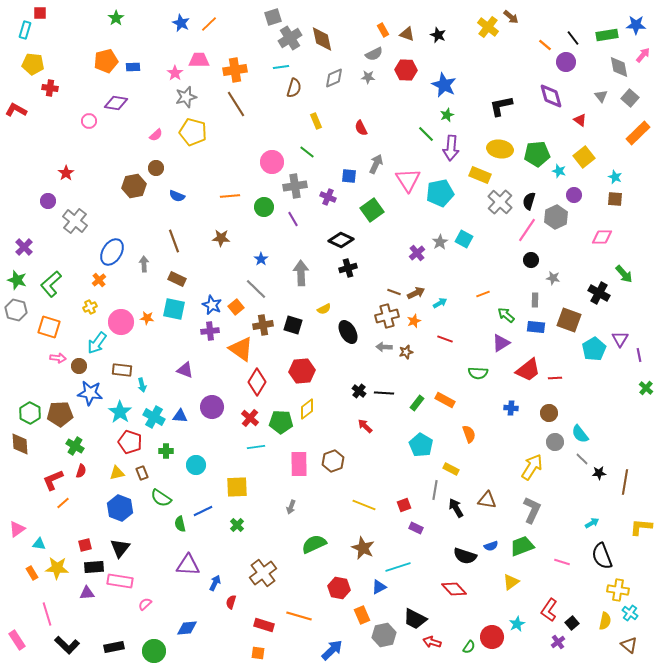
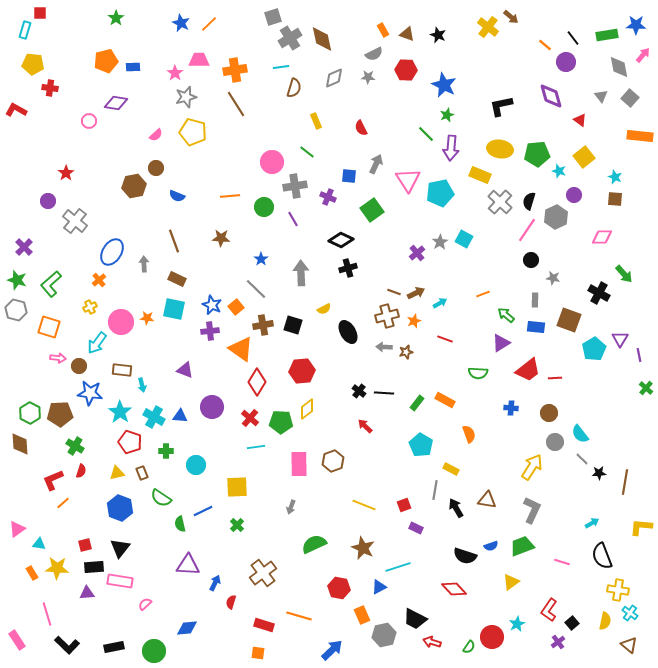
orange rectangle at (638, 133): moved 2 px right, 3 px down; rotated 50 degrees clockwise
